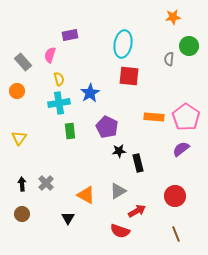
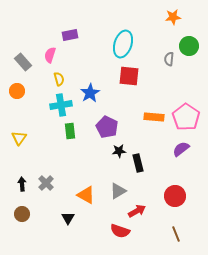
cyan ellipse: rotated 8 degrees clockwise
cyan cross: moved 2 px right, 2 px down
